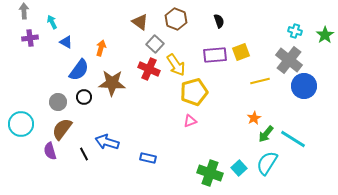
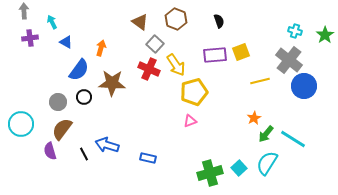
blue arrow: moved 3 px down
green cross: rotated 35 degrees counterclockwise
